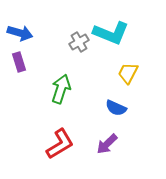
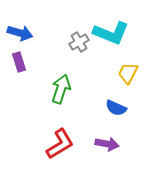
purple arrow: rotated 125 degrees counterclockwise
